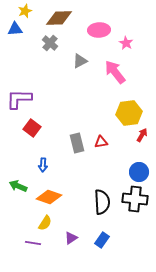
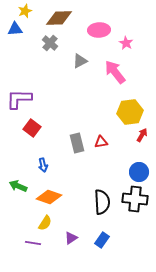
yellow hexagon: moved 1 px right, 1 px up
blue arrow: rotated 16 degrees counterclockwise
